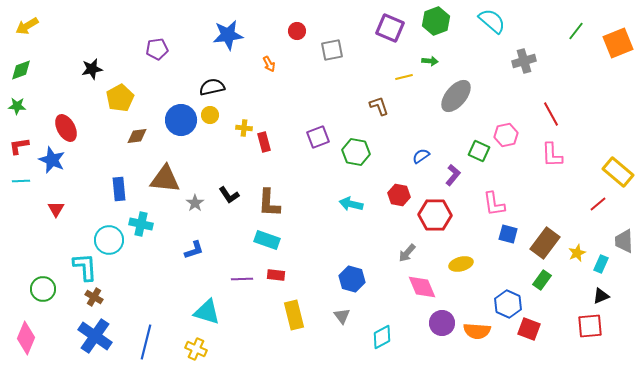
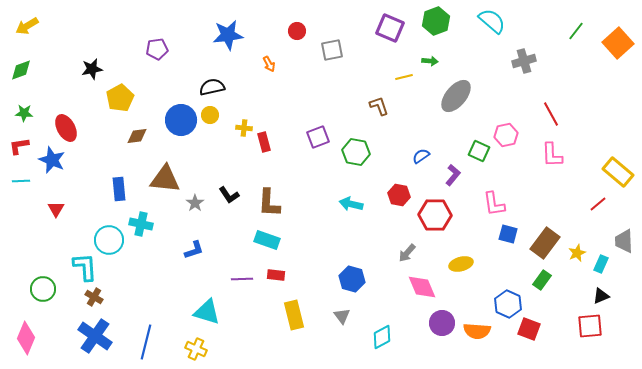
orange square at (618, 43): rotated 20 degrees counterclockwise
green star at (17, 106): moved 7 px right, 7 px down
